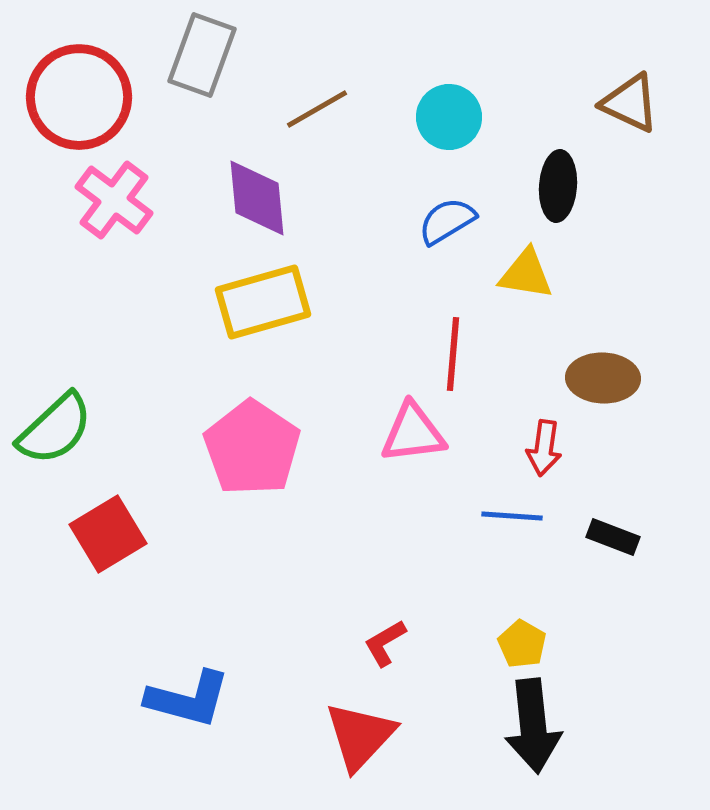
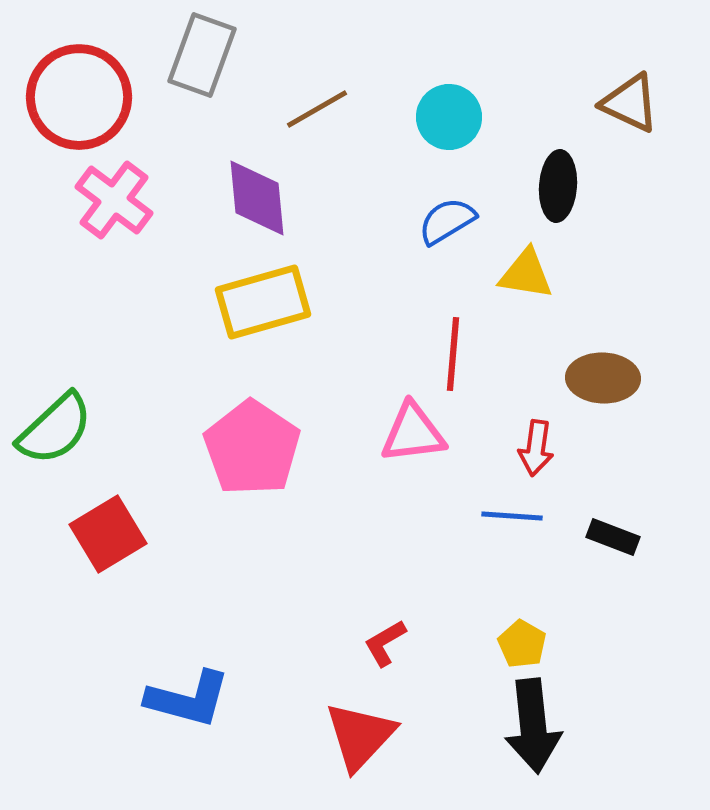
red arrow: moved 8 px left
